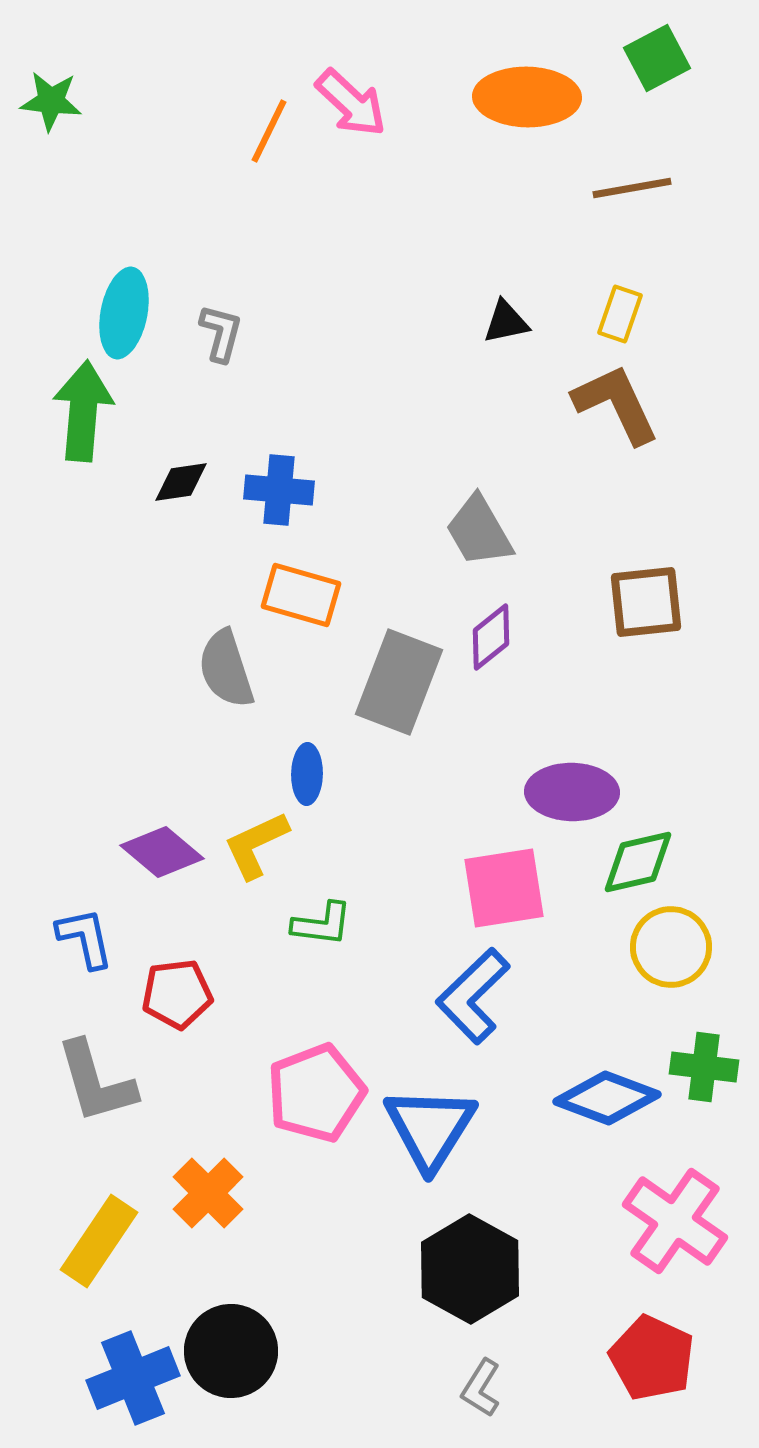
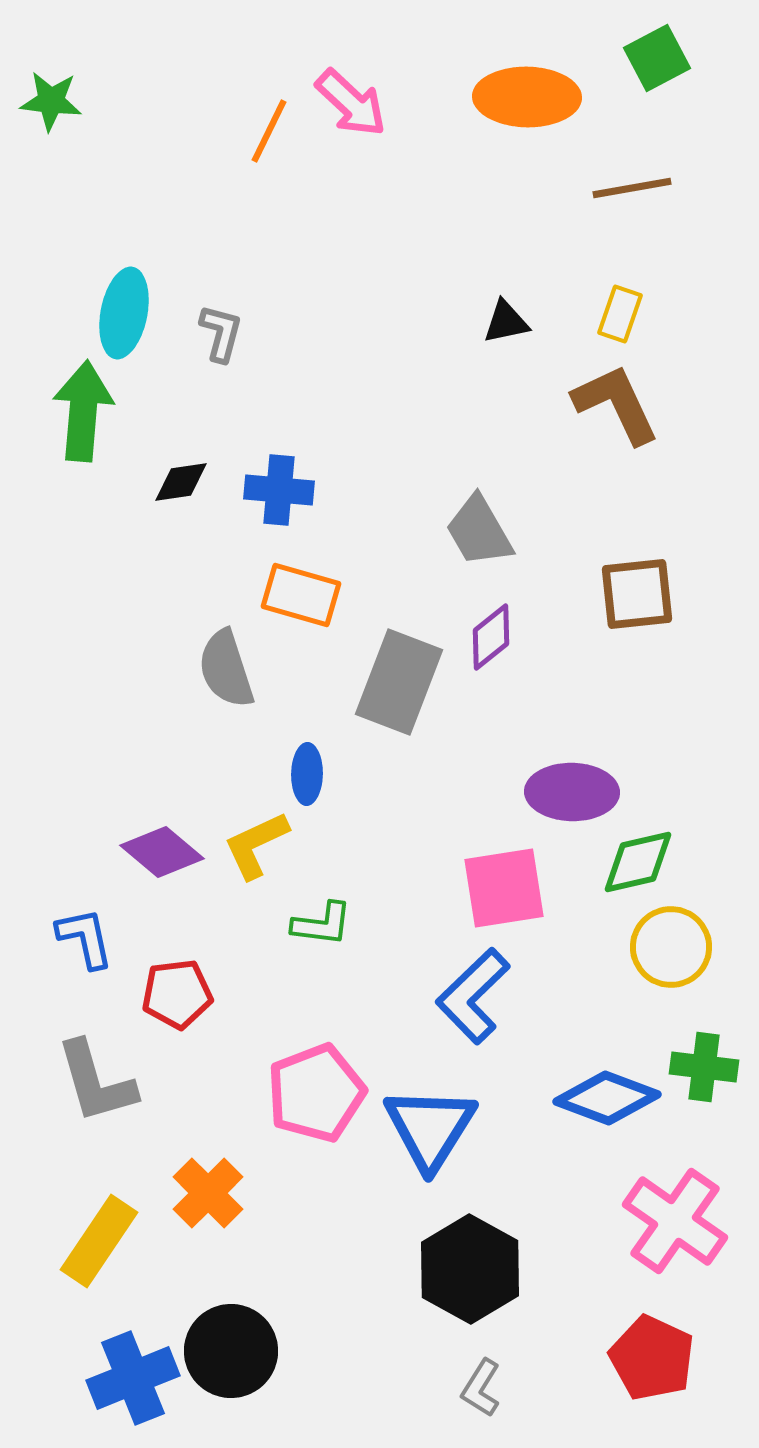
brown square at (646, 602): moved 9 px left, 8 px up
